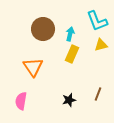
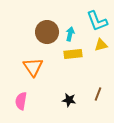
brown circle: moved 4 px right, 3 px down
yellow rectangle: moved 1 px right; rotated 60 degrees clockwise
black star: rotated 24 degrees clockwise
